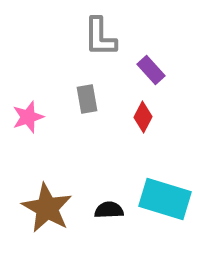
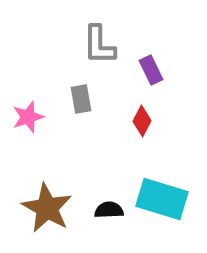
gray L-shape: moved 1 px left, 8 px down
purple rectangle: rotated 16 degrees clockwise
gray rectangle: moved 6 px left
red diamond: moved 1 px left, 4 px down
cyan rectangle: moved 3 px left
